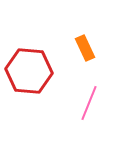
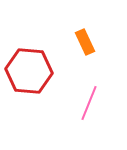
orange rectangle: moved 6 px up
